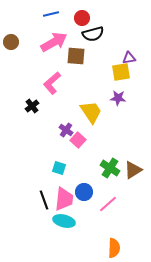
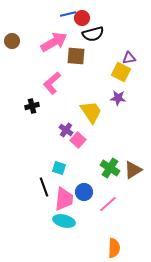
blue line: moved 17 px right
brown circle: moved 1 px right, 1 px up
yellow square: rotated 36 degrees clockwise
black cross: rotated 24 degrees clockwise
black line: moved 13 px up
